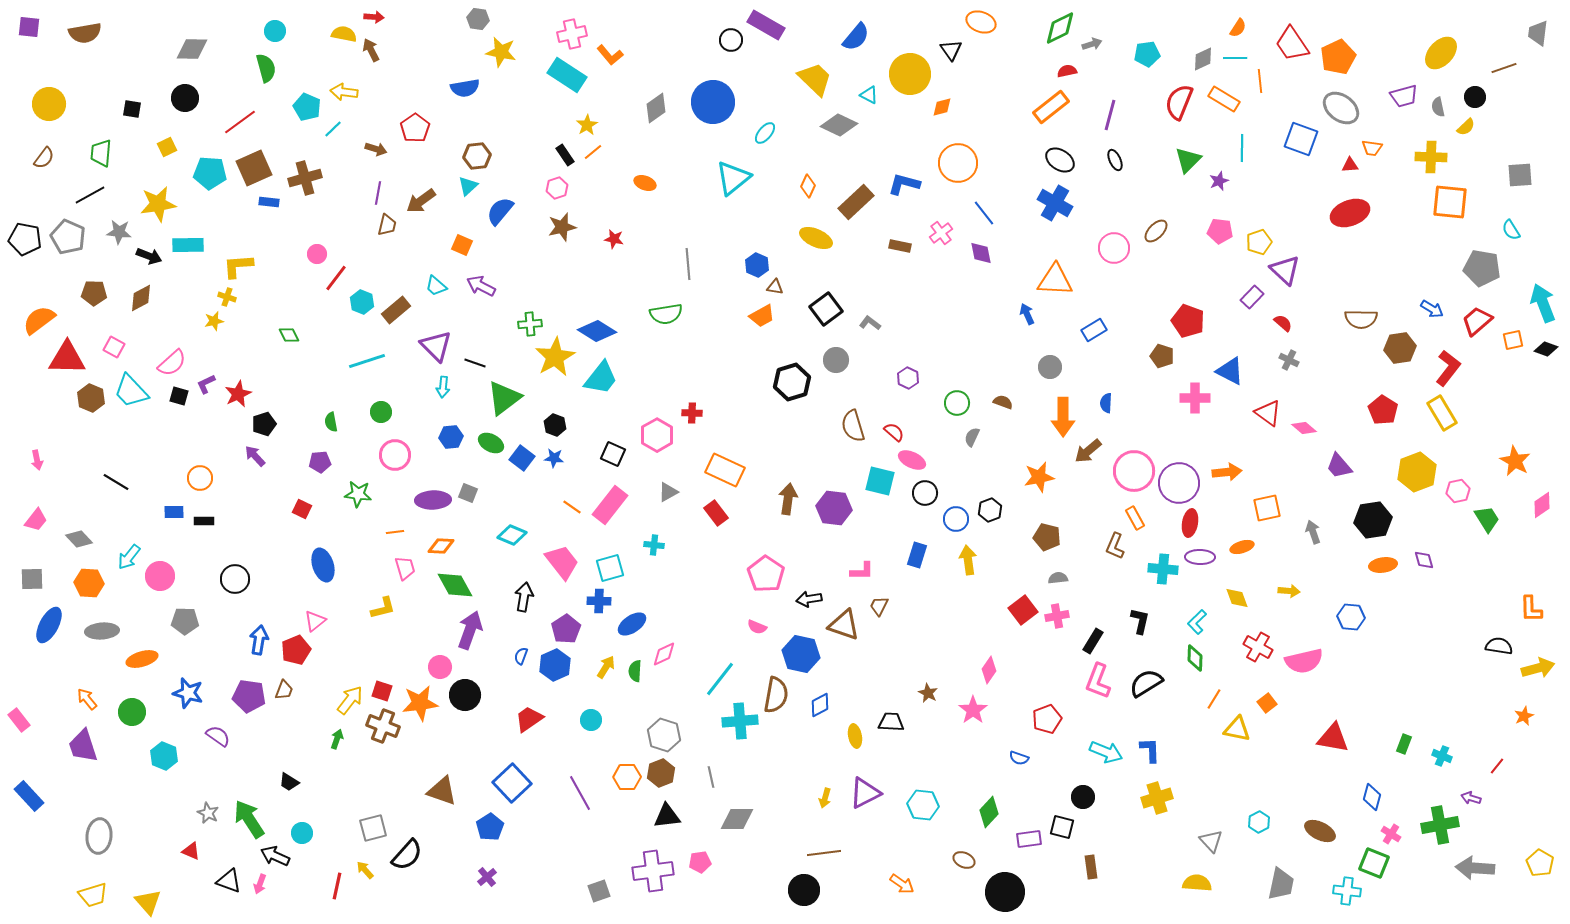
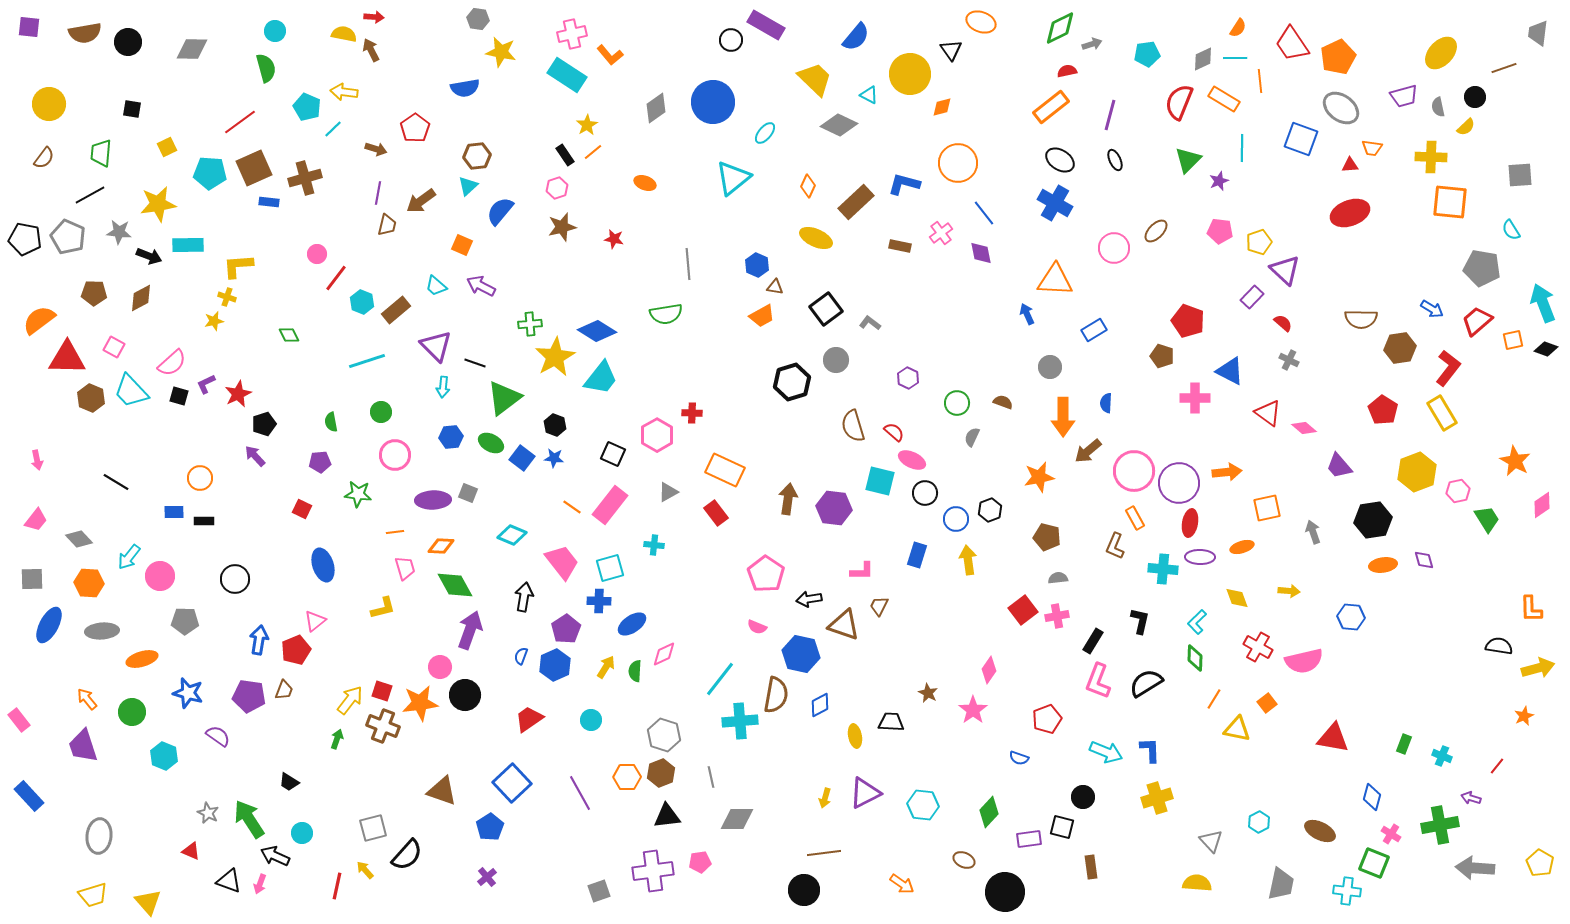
black circle at (185, 98): moved 57 px left, 56 px up
